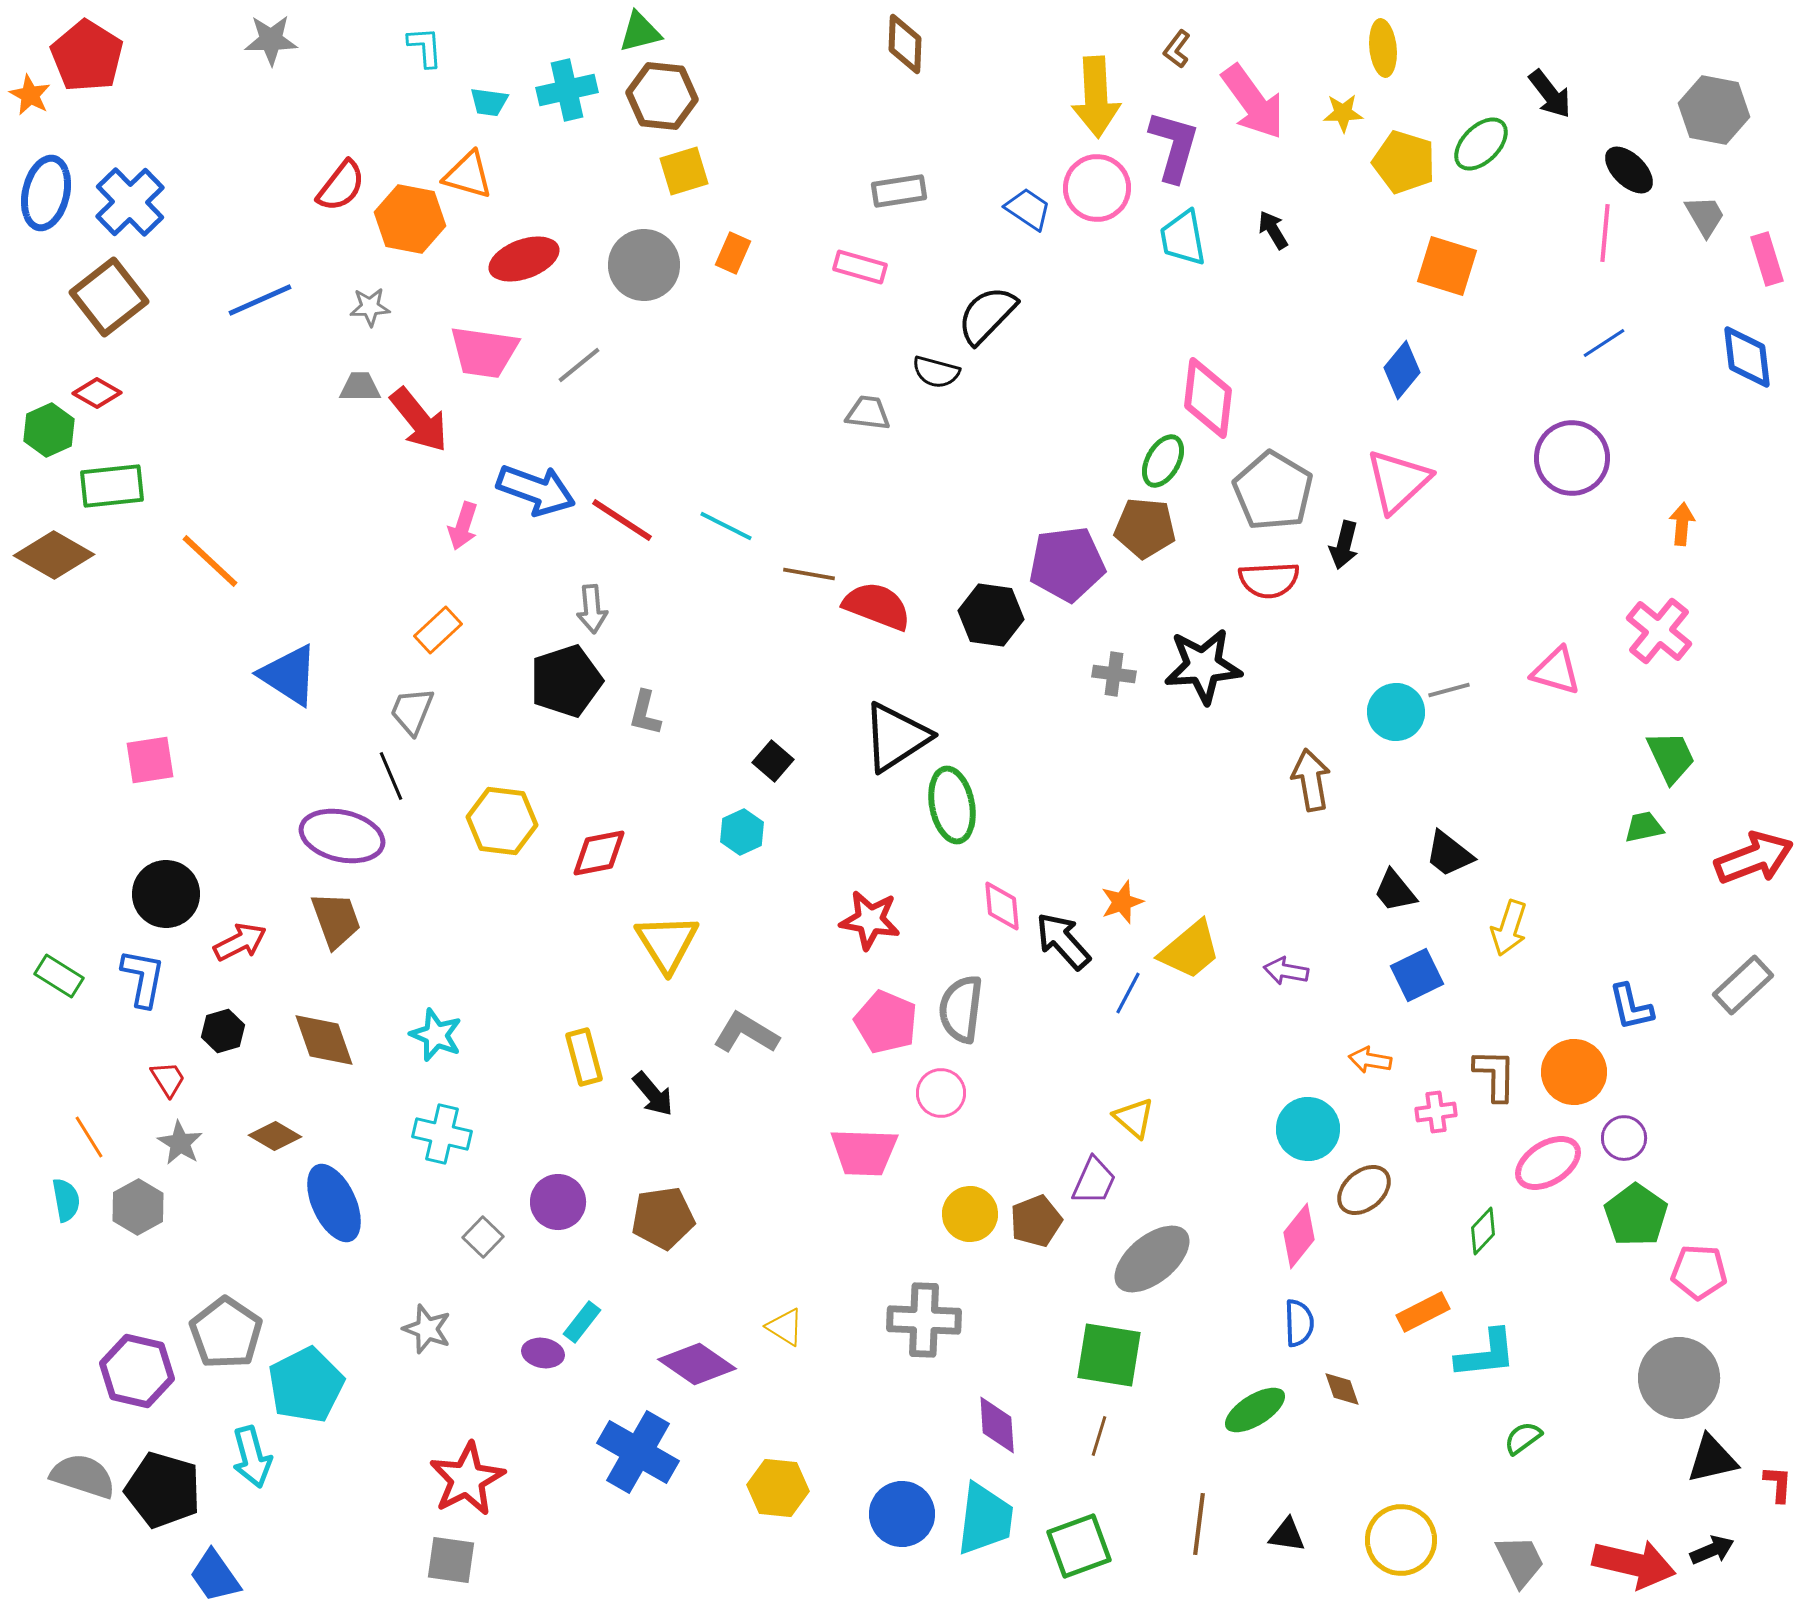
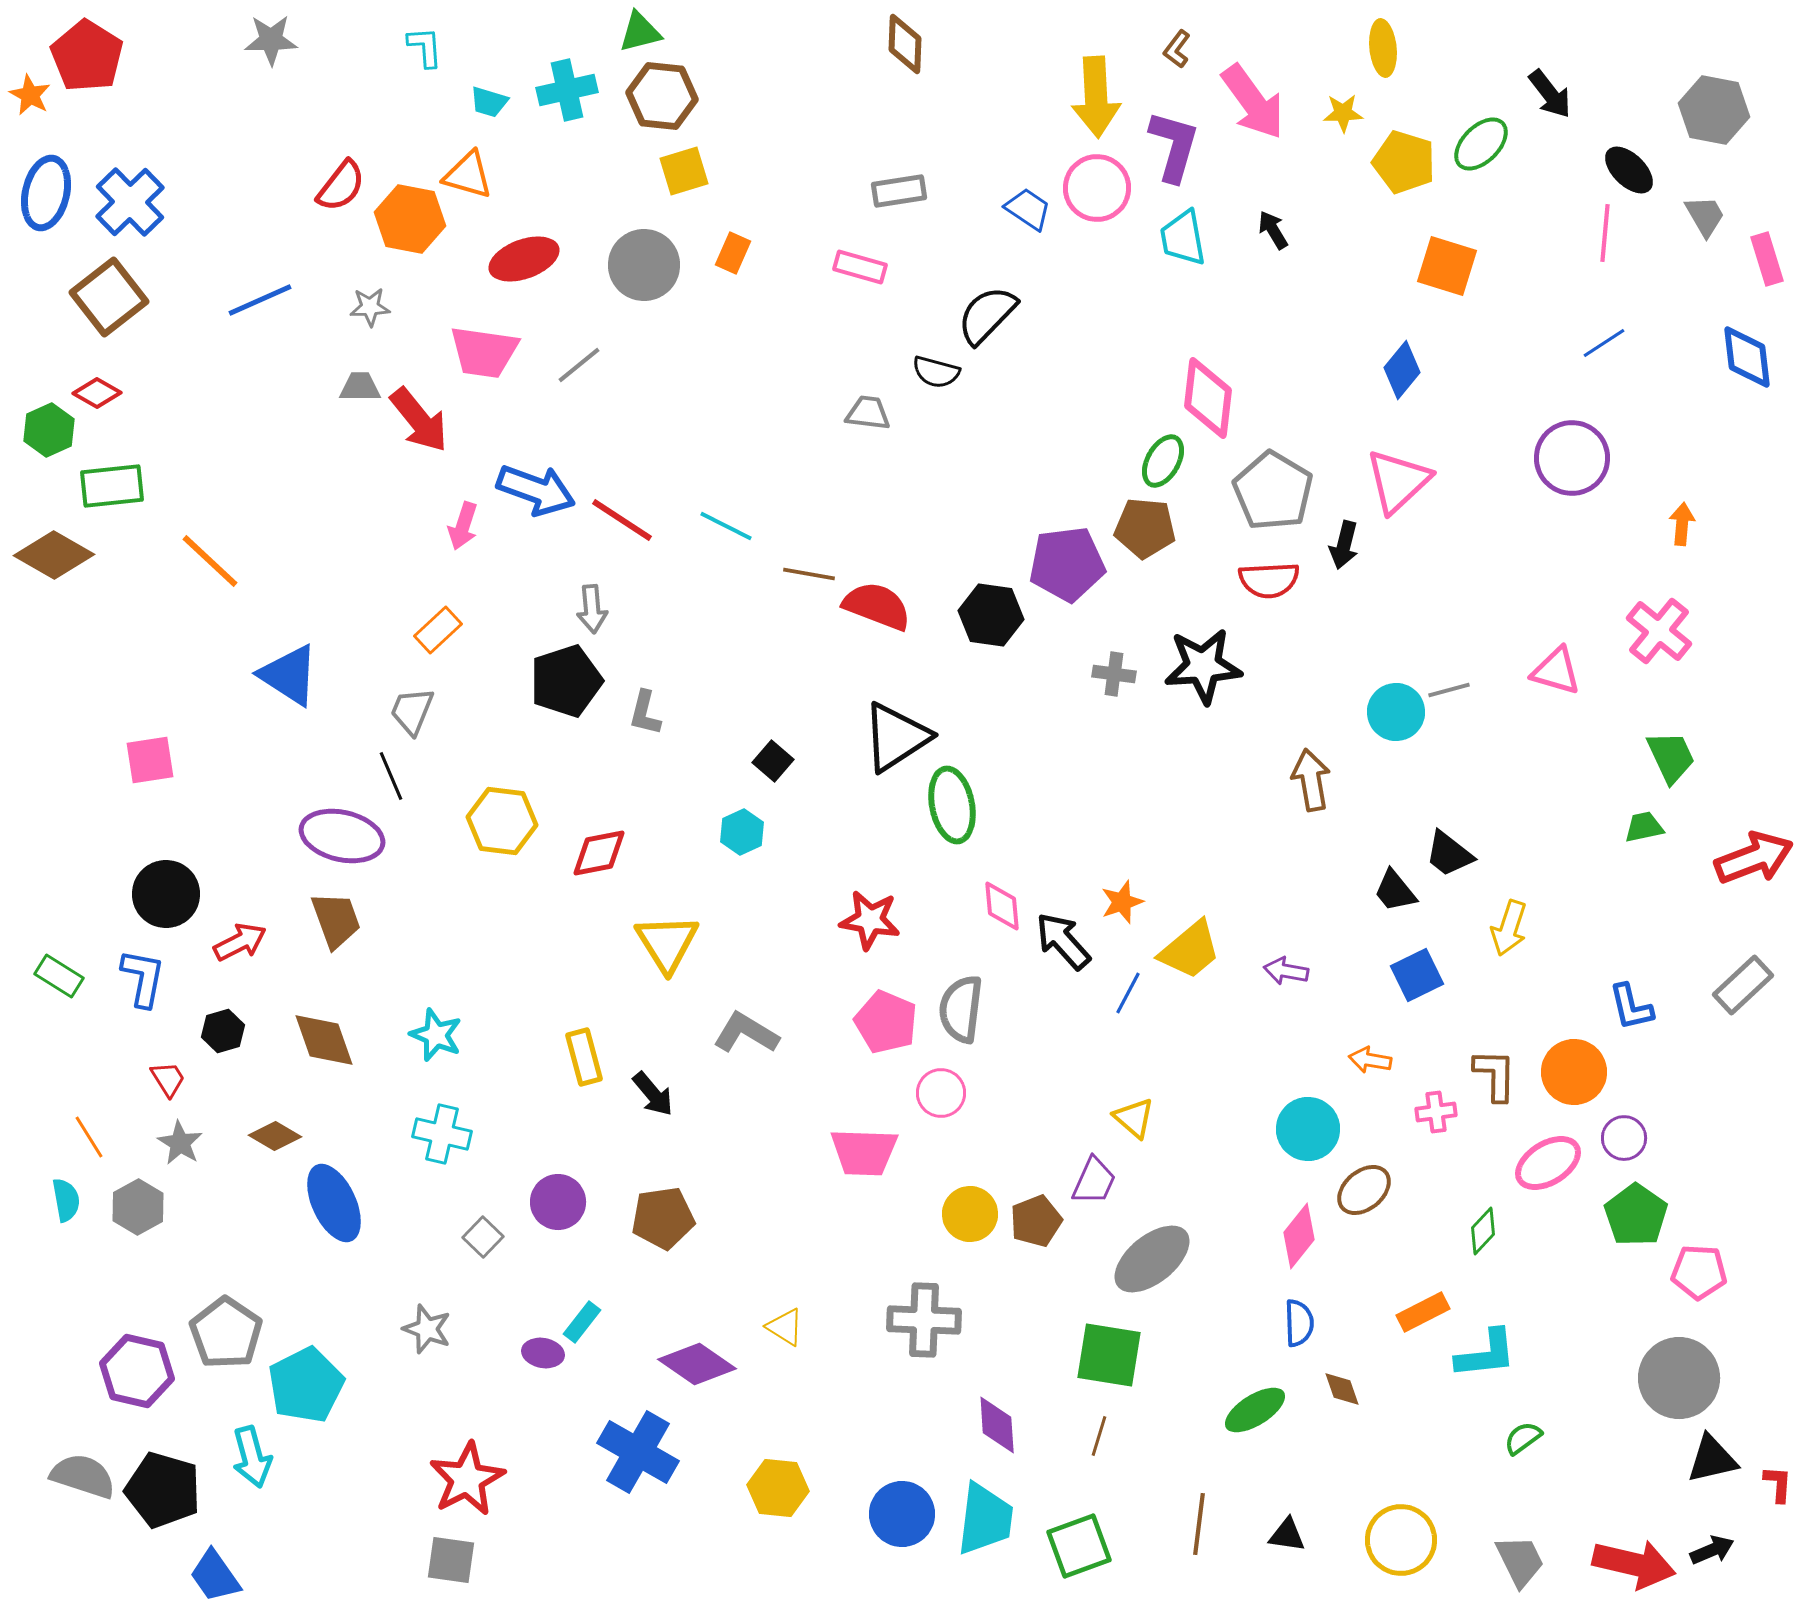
cyan trapezoid at (489, 102): rotated 9 degrees clockwise
